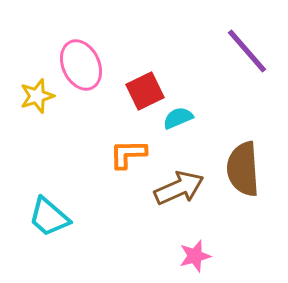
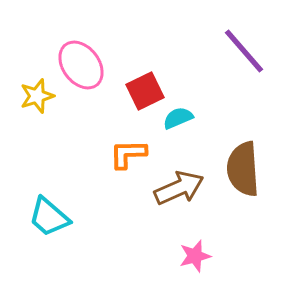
purple line: moved 3 px left
pink ellipse: rotated 12 degrees counterclockwise
